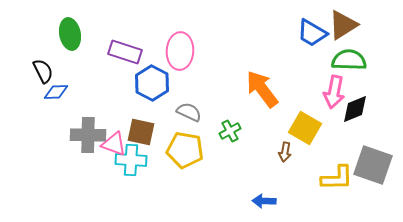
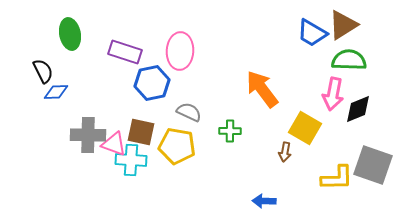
blue hexagon: rotated 20 degrees clockwise
pink arrow: moved 1 px left, 2 px down
black diamond: moved 3 px right
green cross: rotated 30 degrees clockwise
yellow pentagon: moved 8 px left, 4 px up
